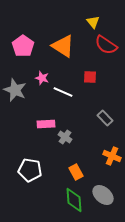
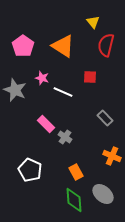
red semicircle: rotated 70 degrees clockwise
pink rectangle: rotated 48 degrees clockwise
white pentagon: rotated 15 degrees clockwise
gray ellipse: moved 1 px up
